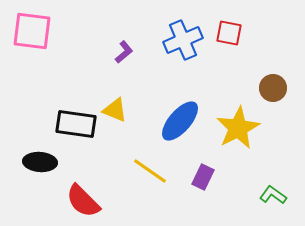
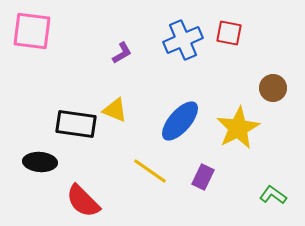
purple L-shape: moved 2 px left, 1 px down; rotated 10 degrees clockwise
